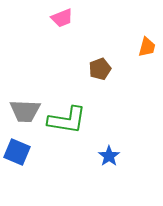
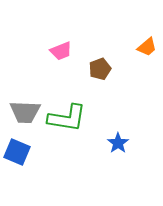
pink trapezoid: moved 1 px left, 33 px down
orange trapezoid: rotated 35 degrees clockwise
gray trapezoid: moved 1 px down
green L-shape: moved 2 px up
blue star: moved 9 px right, 13 px up
